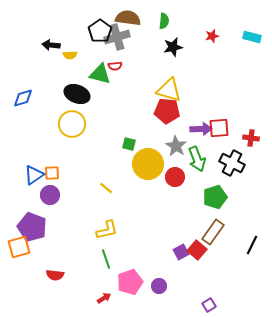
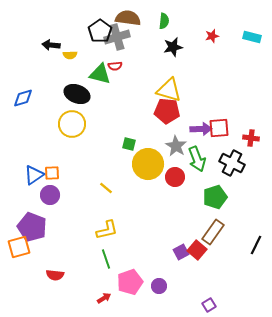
black line at (252, 245): moved 4 px right
